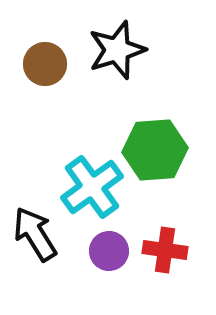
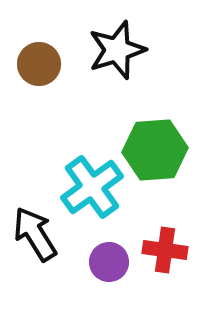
brown circle: moved 6 px left
purple circle: moved 11 px down
